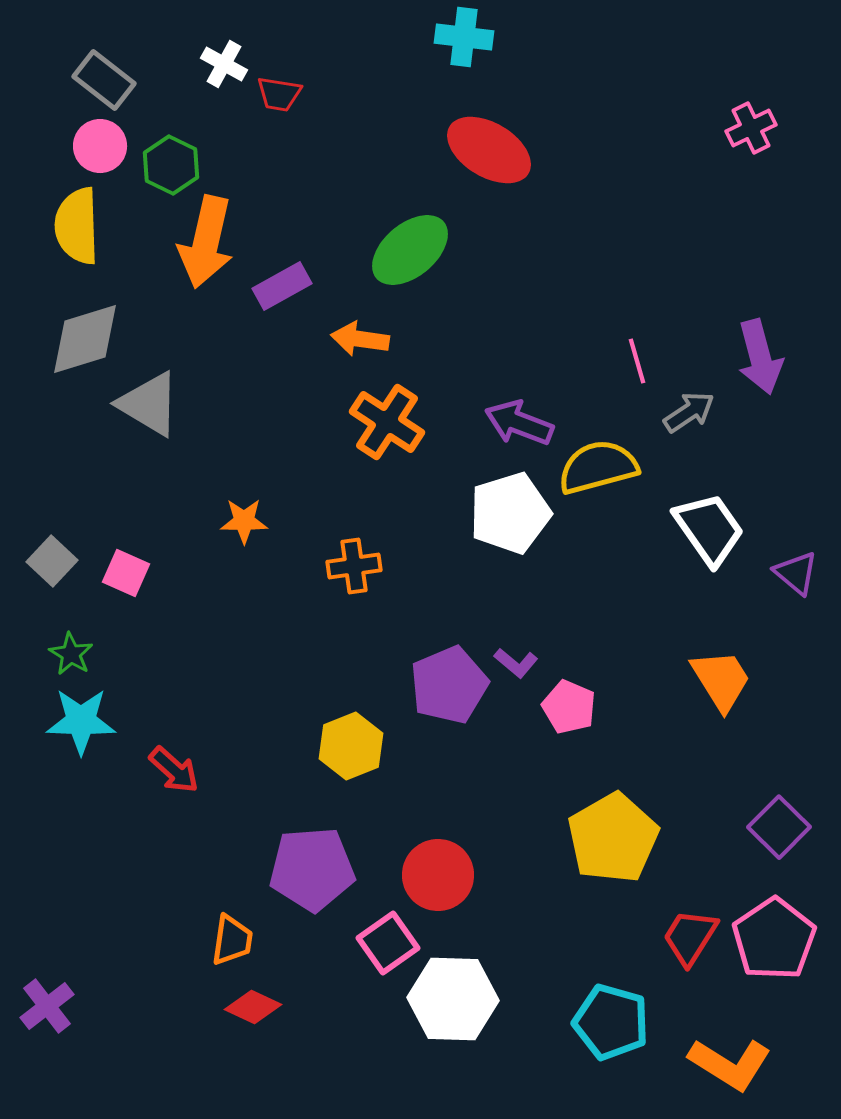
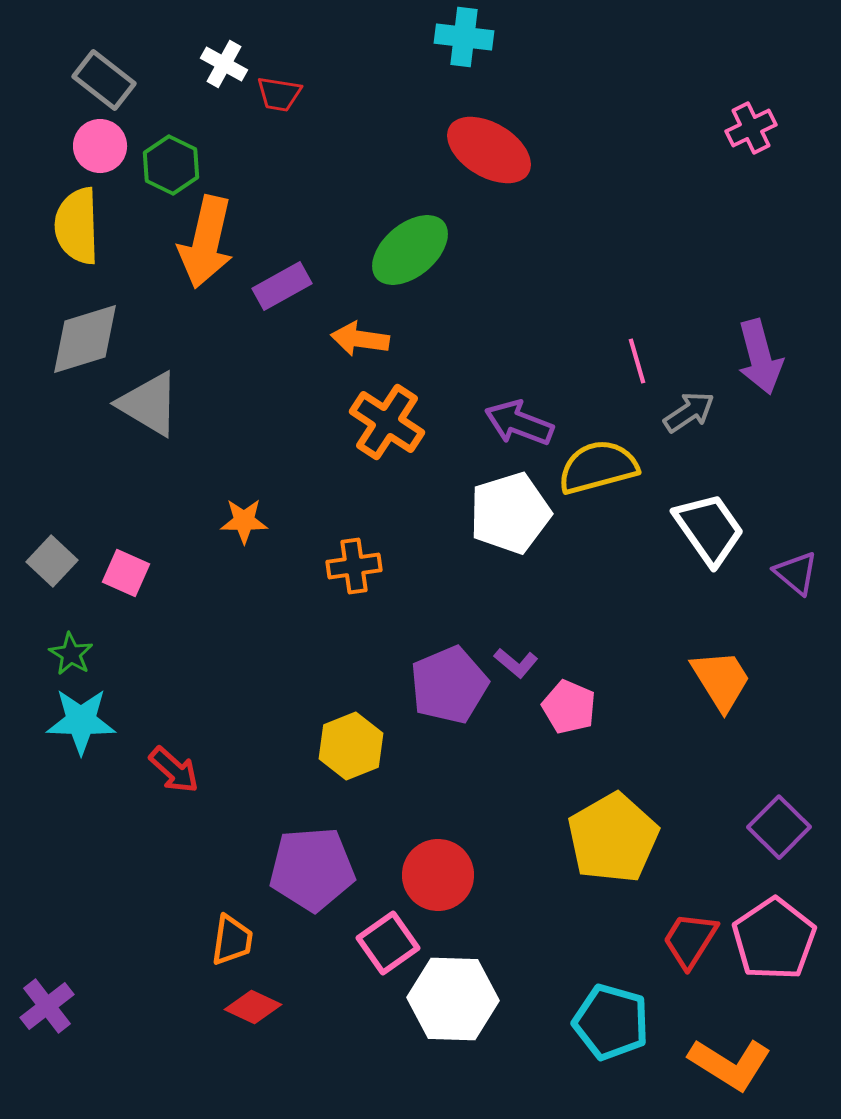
red trapezoid at (690, 937): moved 3 px down
